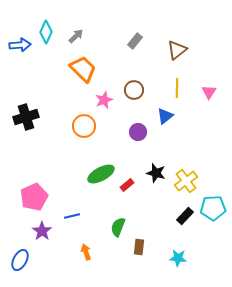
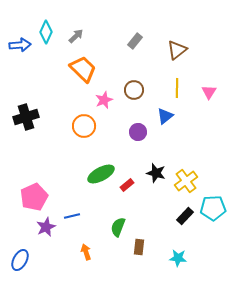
purple star: moved 4 px right, 4 px up; rotated 12 degrees clockwise
